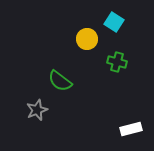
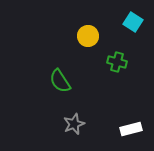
cyan square: moved 19 px right
yellow circle: moved 1 px right, 3 px up
green semicircle: rotated 20 degrees clockwise
gray star: moved 37 px right, 14 px down
